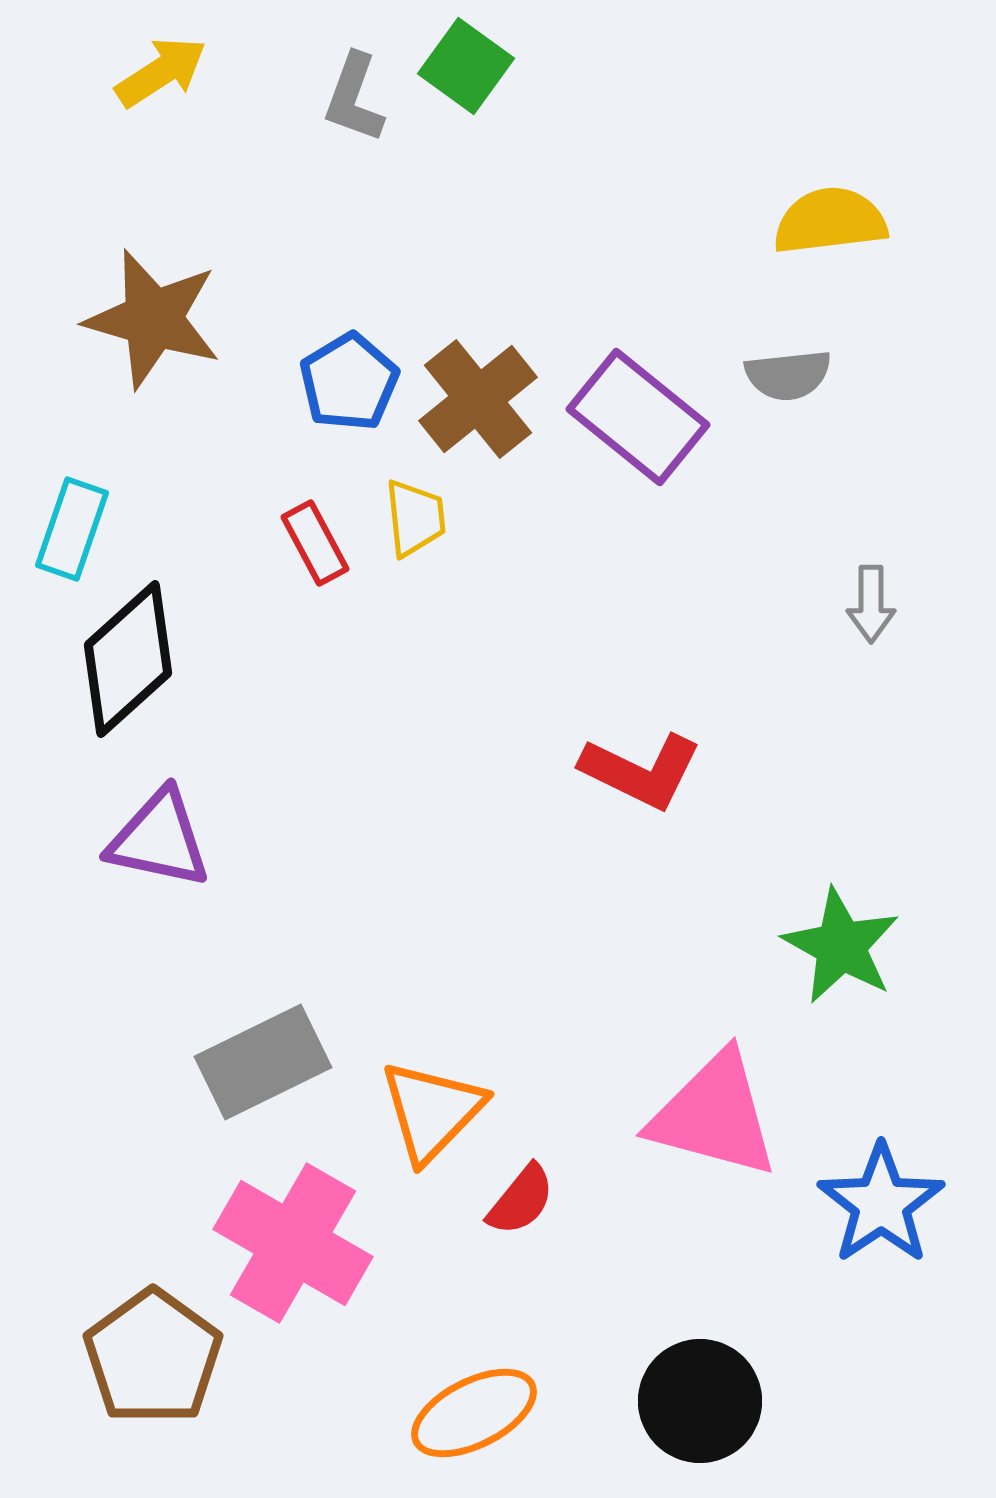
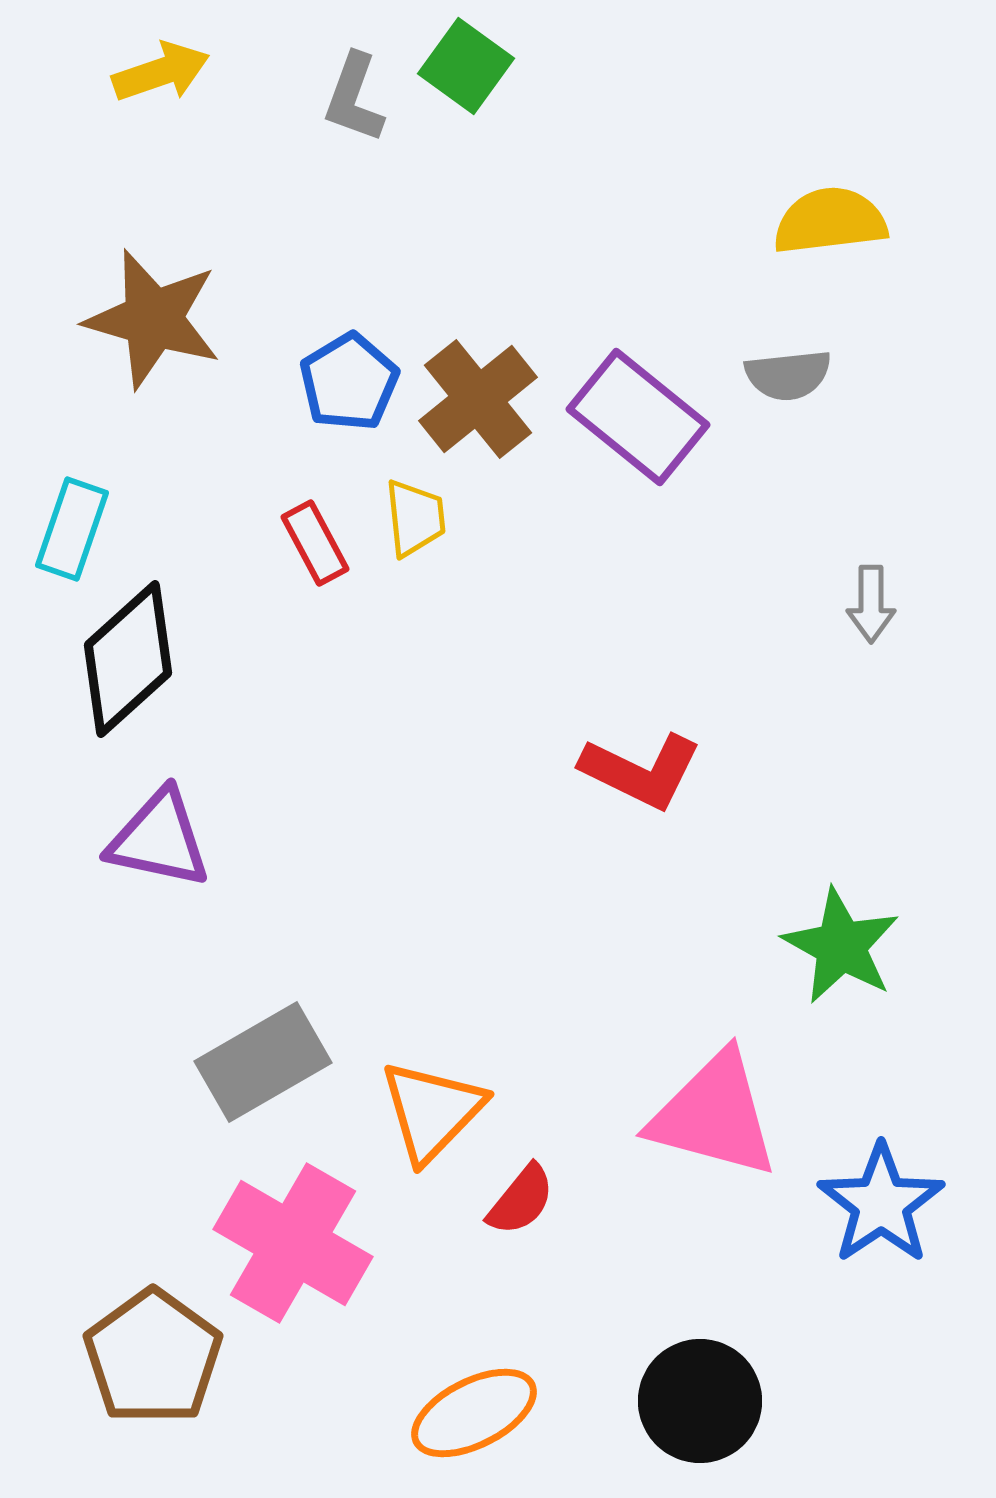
yellow arrow: rotated 14 degrees clockwise
gray rectangle: rotated 4 degrees counterclockwise
